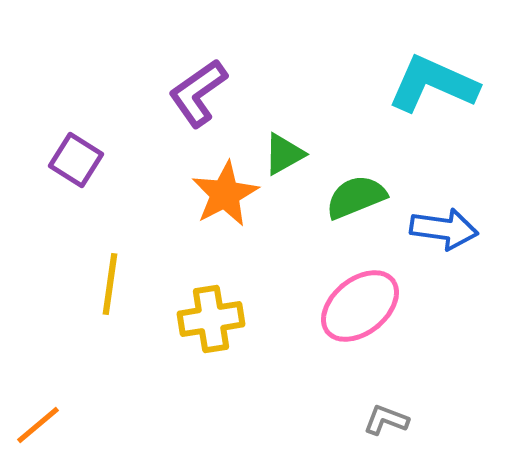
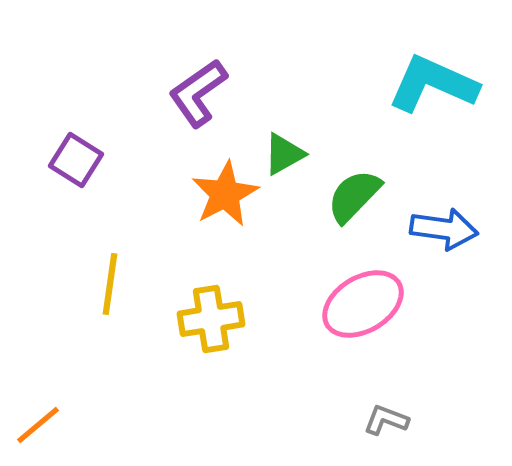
green semicircle: moved 2 px left, 1 px up; rotated 24 degrees counterclockwise
pink ellipse: moved 3 px right, 2 px up; rotated 8 degrees clockwise
